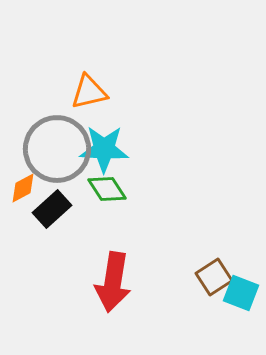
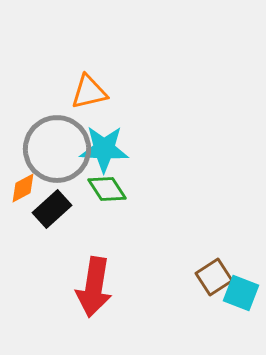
red arrow: moved 19 px left, 5 px down
